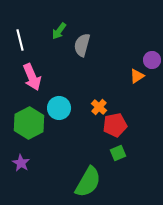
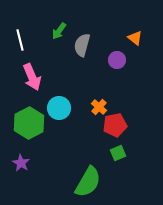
purple circle: moved 35 px left
orange triangle: moved 2 px left, 38 px up; rotated 49 degrees counterclockwise
